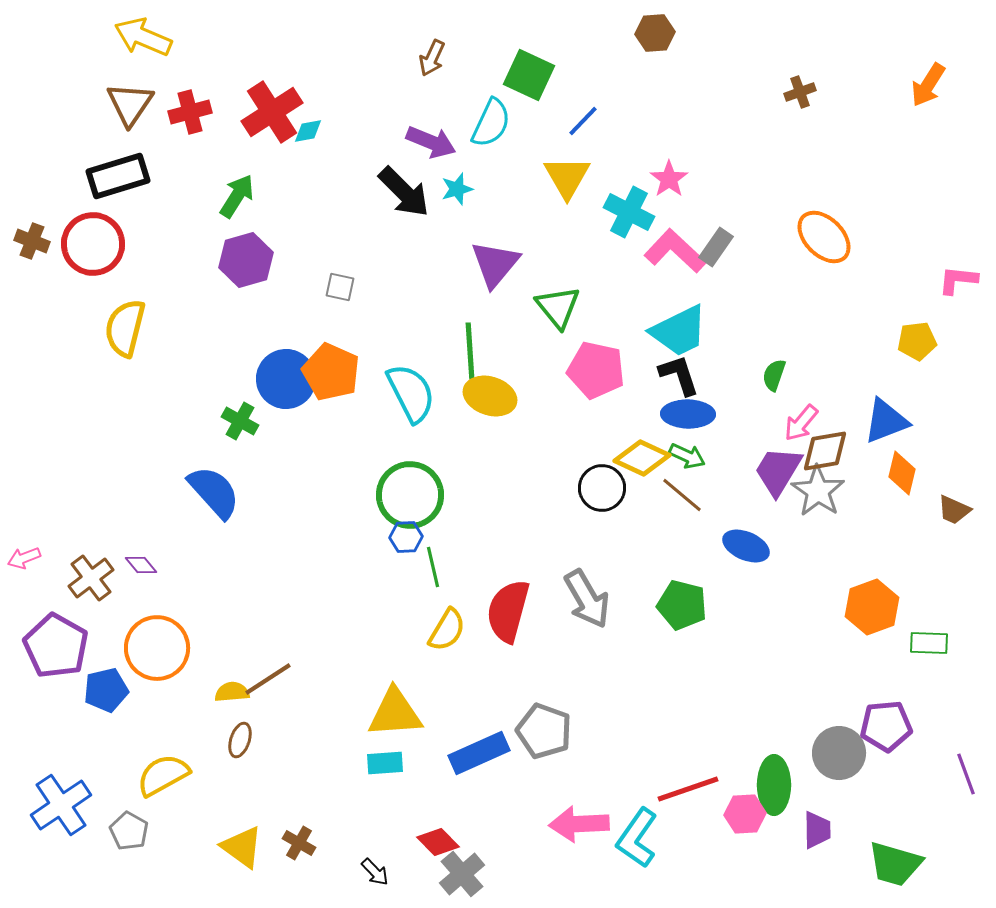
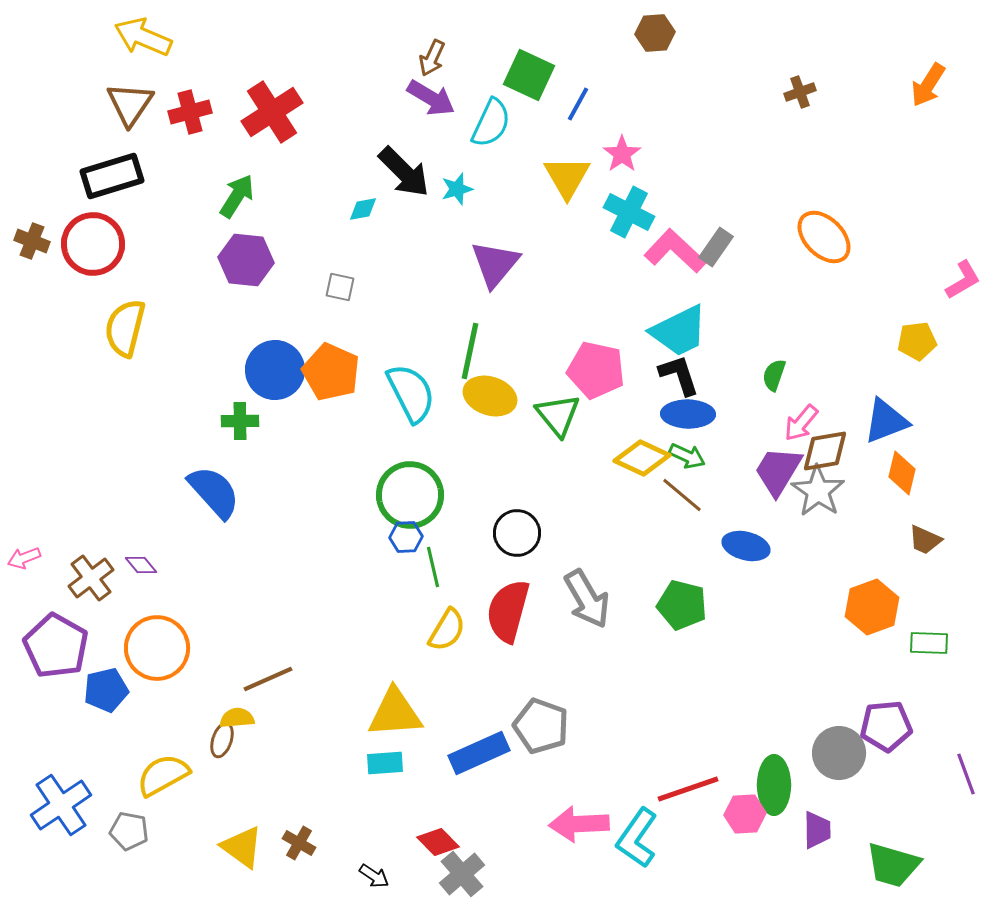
blue line at (583, 121): moved 5 px left, 17 px up; rotated 15 degrees counterclockwise
cyan diamond at (308, 131): moved 55 px right, 78 px down
purple arrow at (431, 142): moved 44 px up; rotated 9 degrees clockwise
black rectangle at (118, 176): moved 6 px left
pink star at (669, 179): moved 47 px left, 25 px up
black arrow at (404, 192): moved 20 px up
purple hexagon at (246, 260): rotated 22 degrees clockwise
pink L-shape at (958, 280): moved 5 px right; rotated 144 degrees clockwise
green triangle at (558, 307): moved 108 px down
green line at (470, 351): rotated 16 degrees clockwise
blue circle at (286, 379): moved 11 px left, 9 px up
green cross at (240, 421): rotated 30 degrees counterclockwise
black circle at (602, 488): moved 85 px left, 45 px down
brown trapezoid at (954, 510): moved 29 px left, 30 px down
blue ellipse at (746, 546): rotated 9 degrees counterclockwise
brown line at (268, 679): rotated 9 degrees clockwise
yellow semicircle at (232, 692): moved 5 px right, 26 px down
gray pentagon at (544, 731): moved 3 px left, 5 px up
brown ellipse at (240, 740): moved 18 px left
gray pentagon at (129, 831): rotated 18 degrees counterclockwise
green trapezoid at (895, 864): moved 2 px left, 1 px down
black arrow at (375, 872): moved 1 px left, 4 px down; rotated 12 degrees counterclockwise
